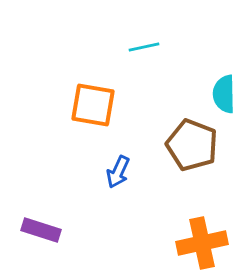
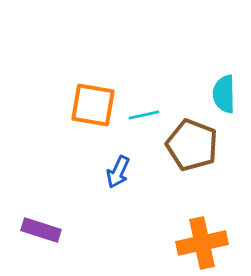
cyan line: moved 68 px down
